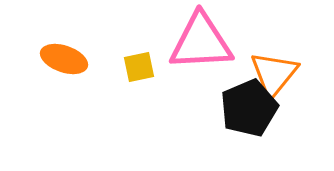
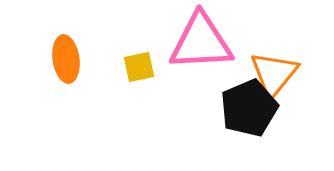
orange ellipse: moved 2 px right; rotated 63 degrees clockwise
